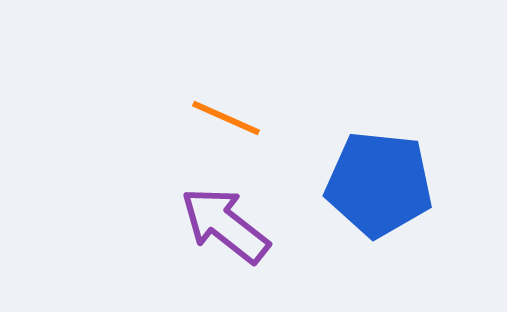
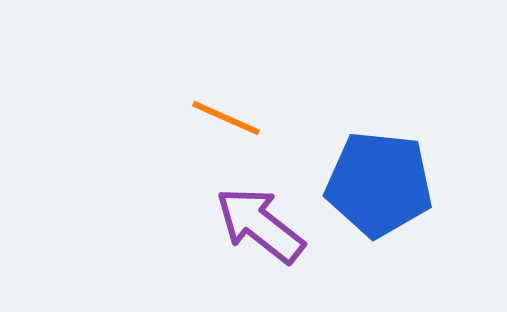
purple arrow: moved 35 px right
